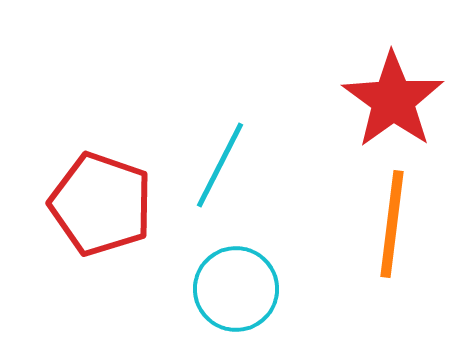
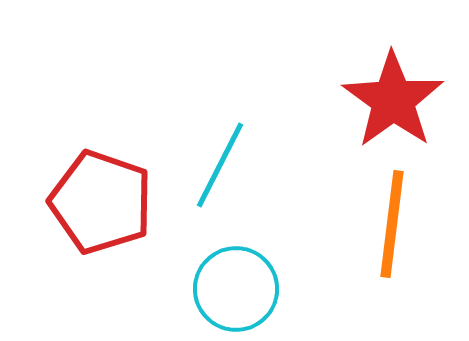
red pentagon: moved 2 px up
